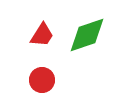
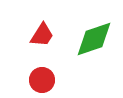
green diamond: moved 7 px right, 4 px down
